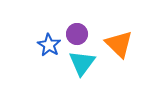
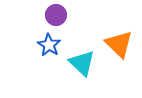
purple circle: moved 21 px left, 19 px up
cyan triangle: rotated 24 degrees counterclockwise
